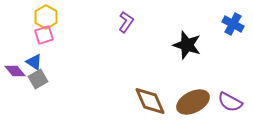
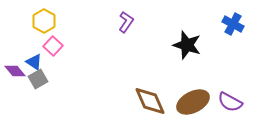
yellow hexagon: moved 2 px left, 4 px down
pink square: moved 9 px right, 11 px down; rotated 30 degrees counterclockwise
